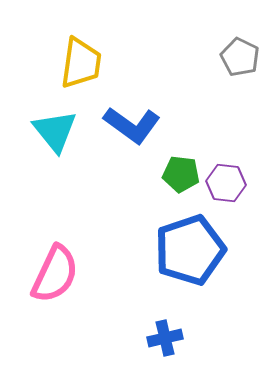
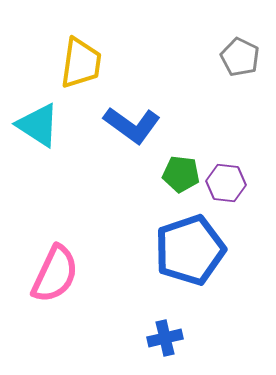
cyan triangle: moved 17 px left, 6 px up; rotated 18 degrees counterclockwise
